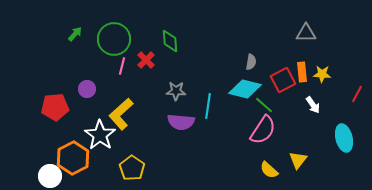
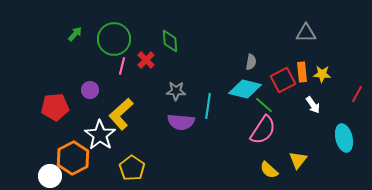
purple circle: moved 3 px right, 1 px down
